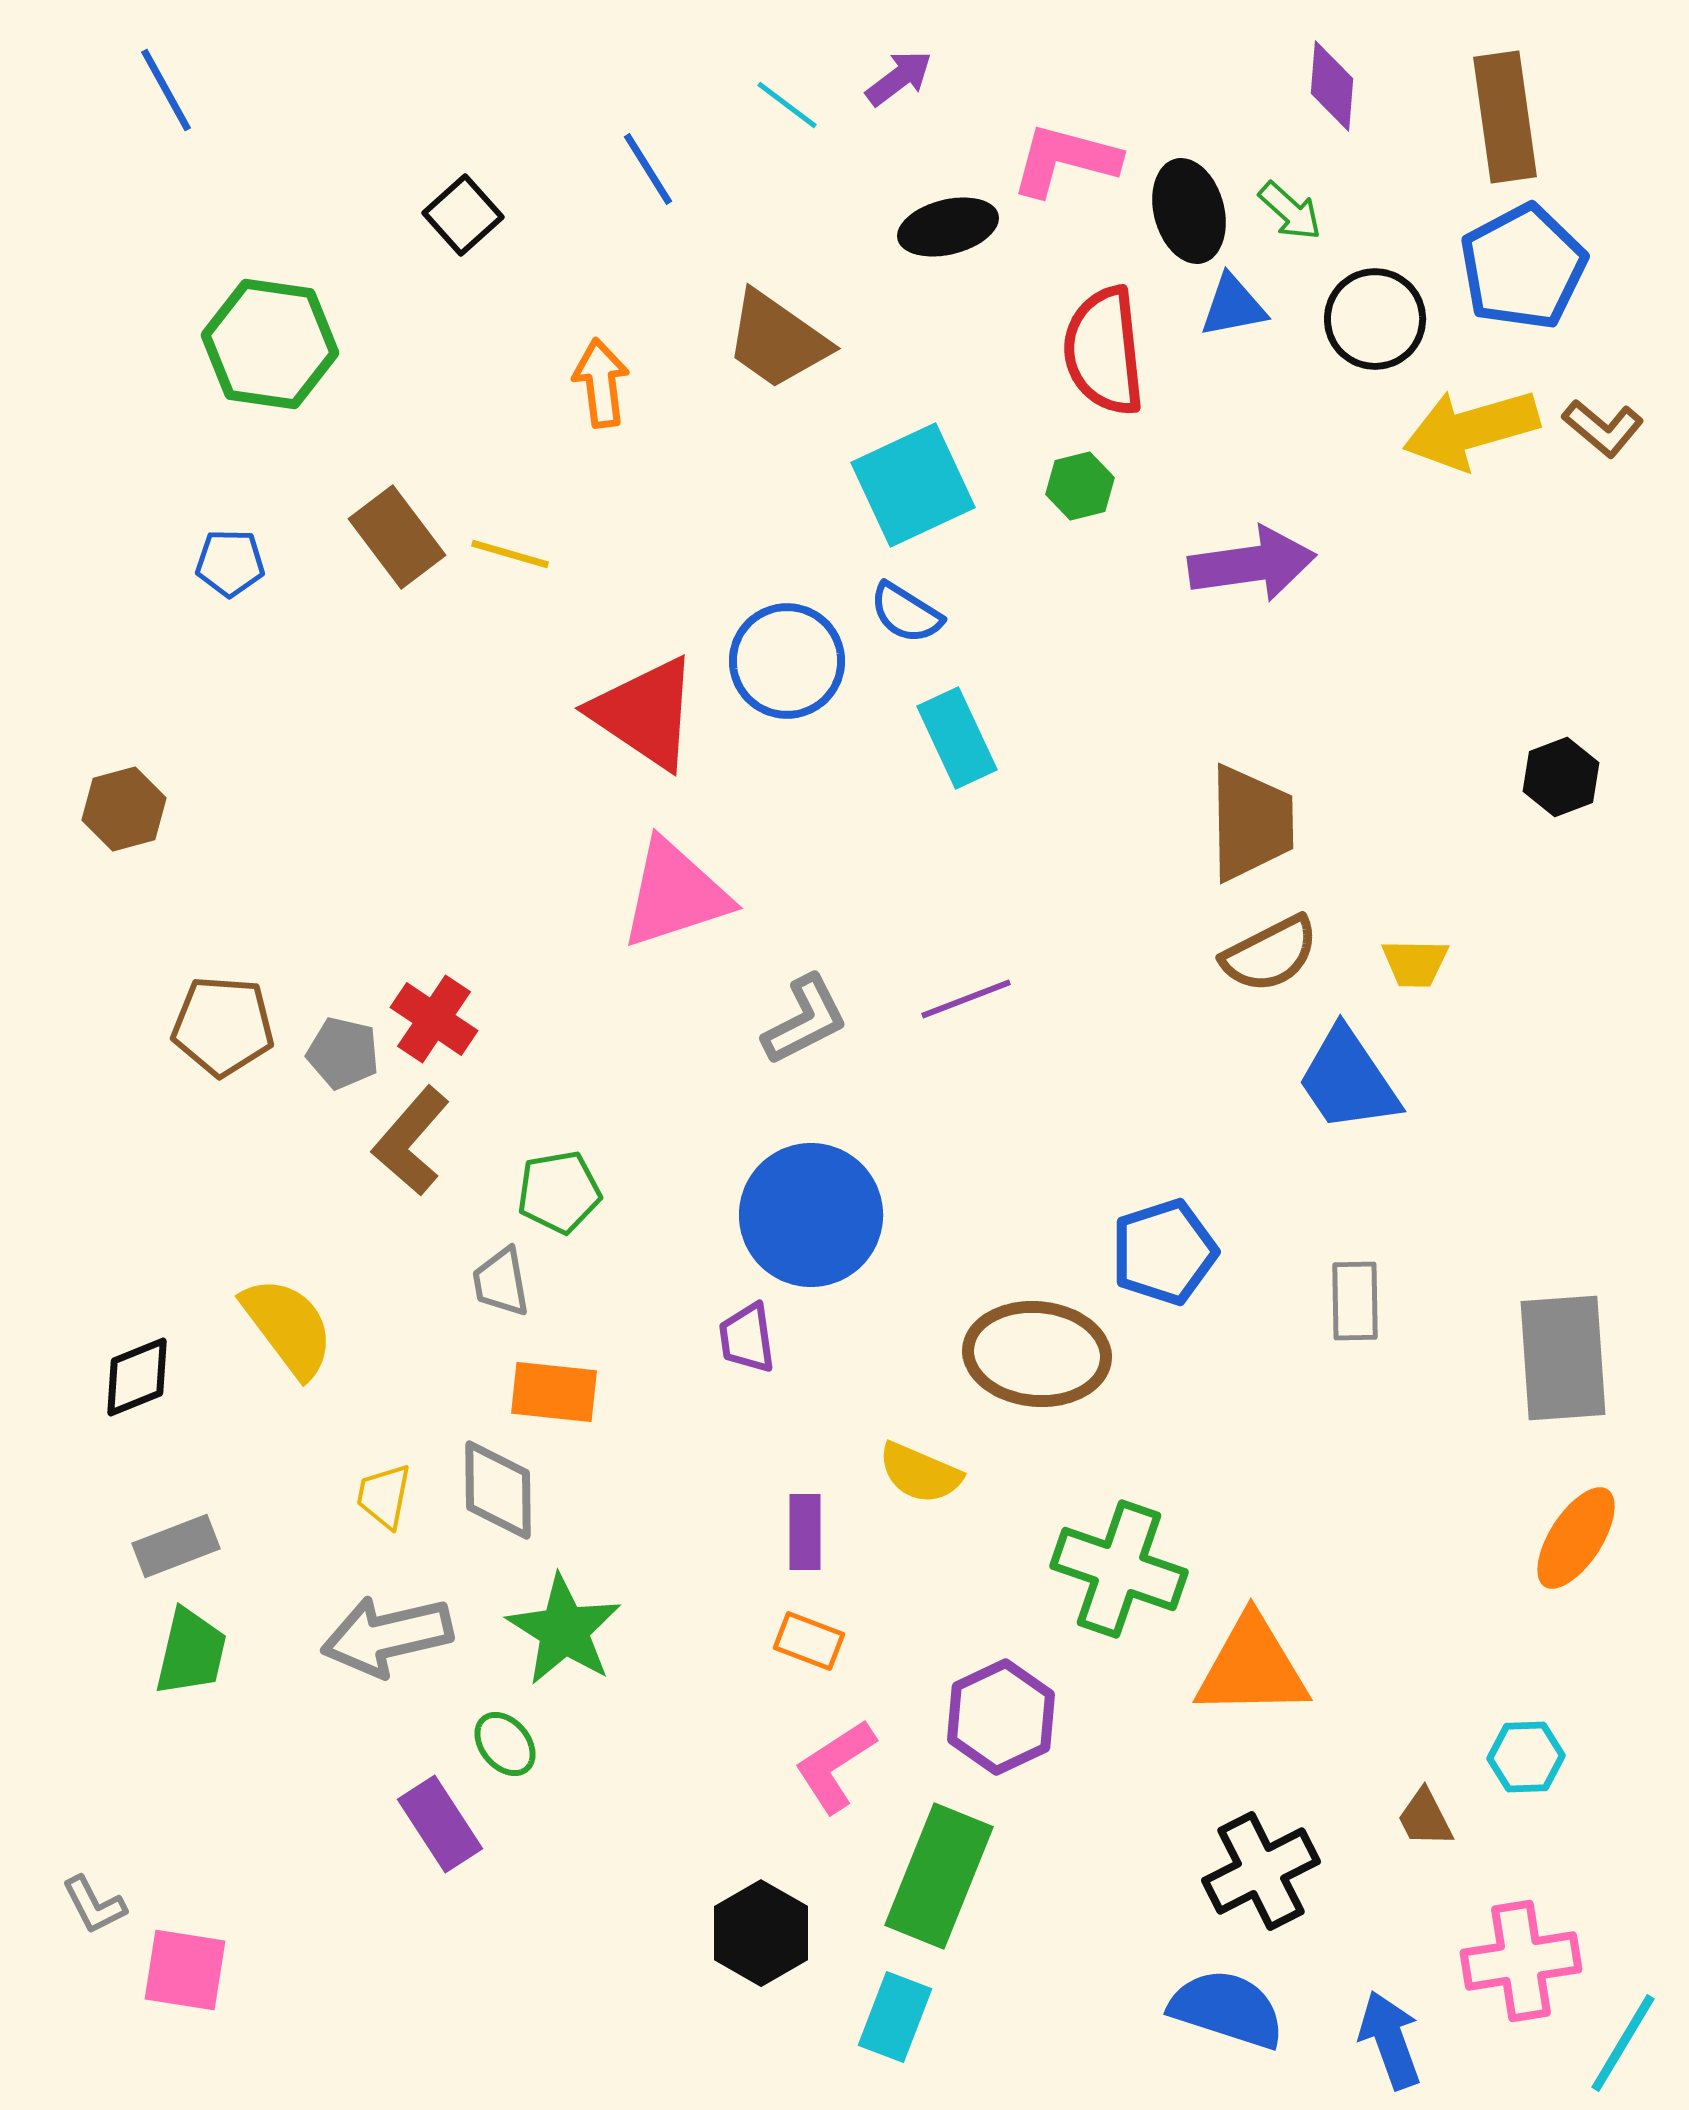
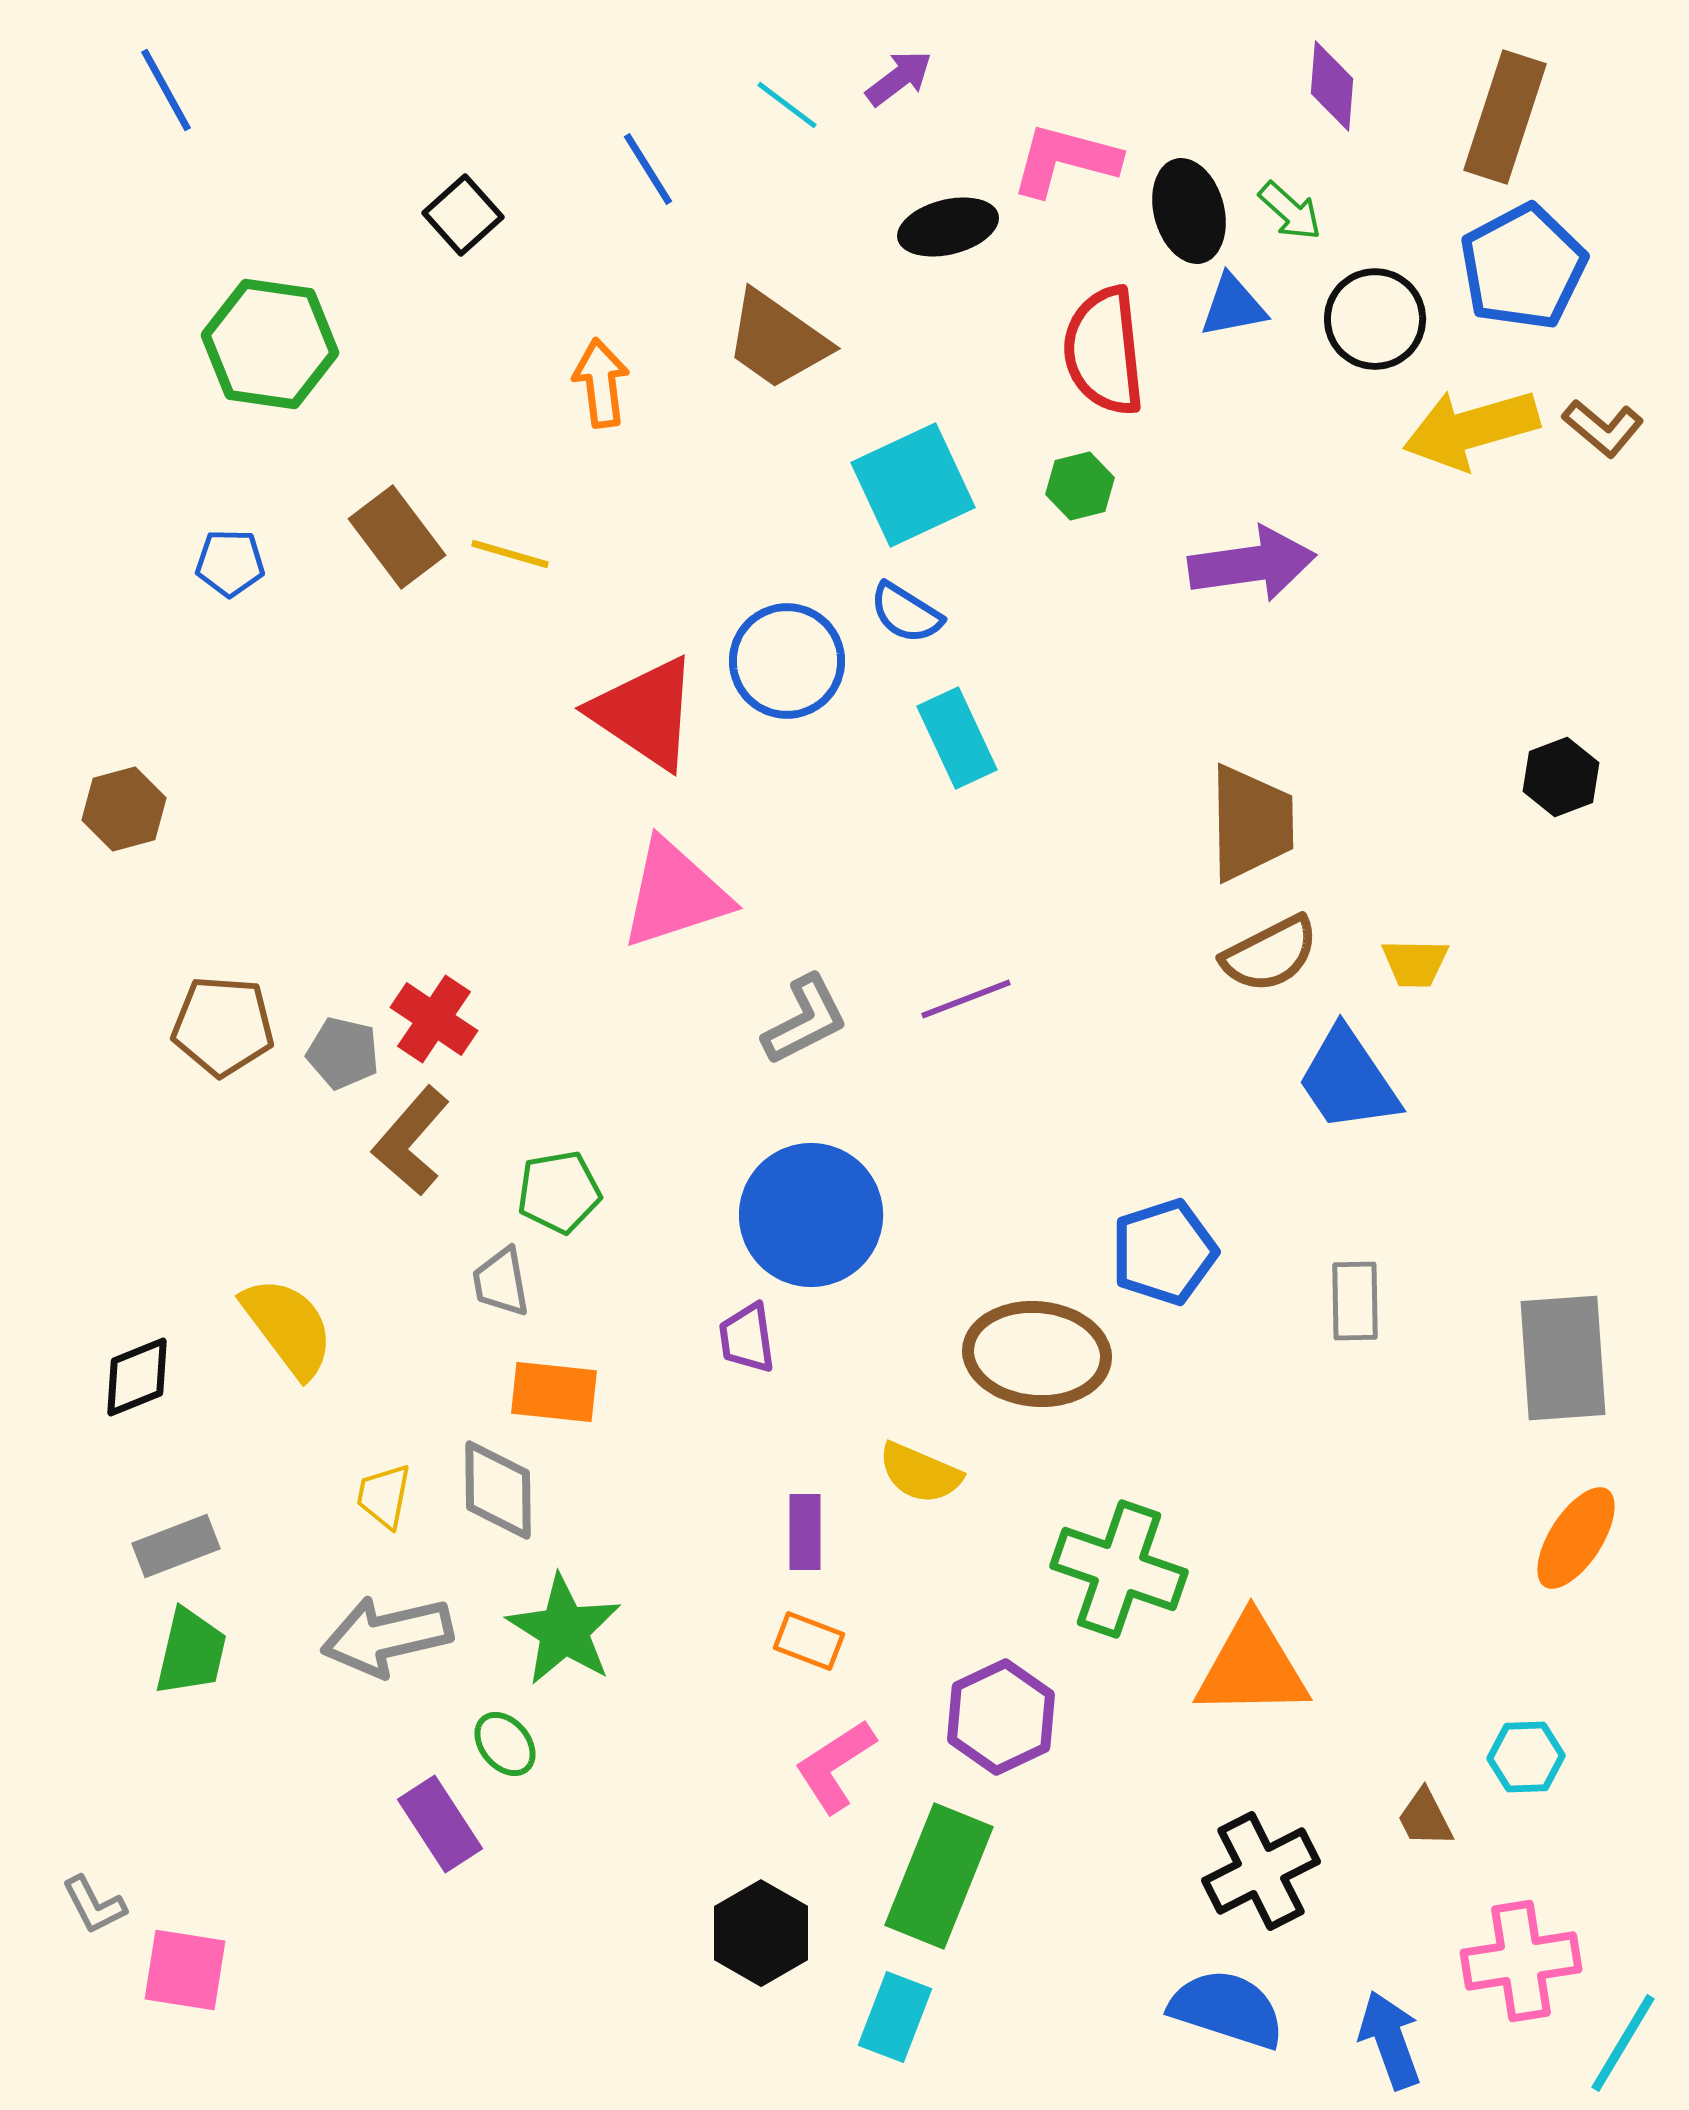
brown rectangle at (1505, 117): rotated 26 degrees clockwise
